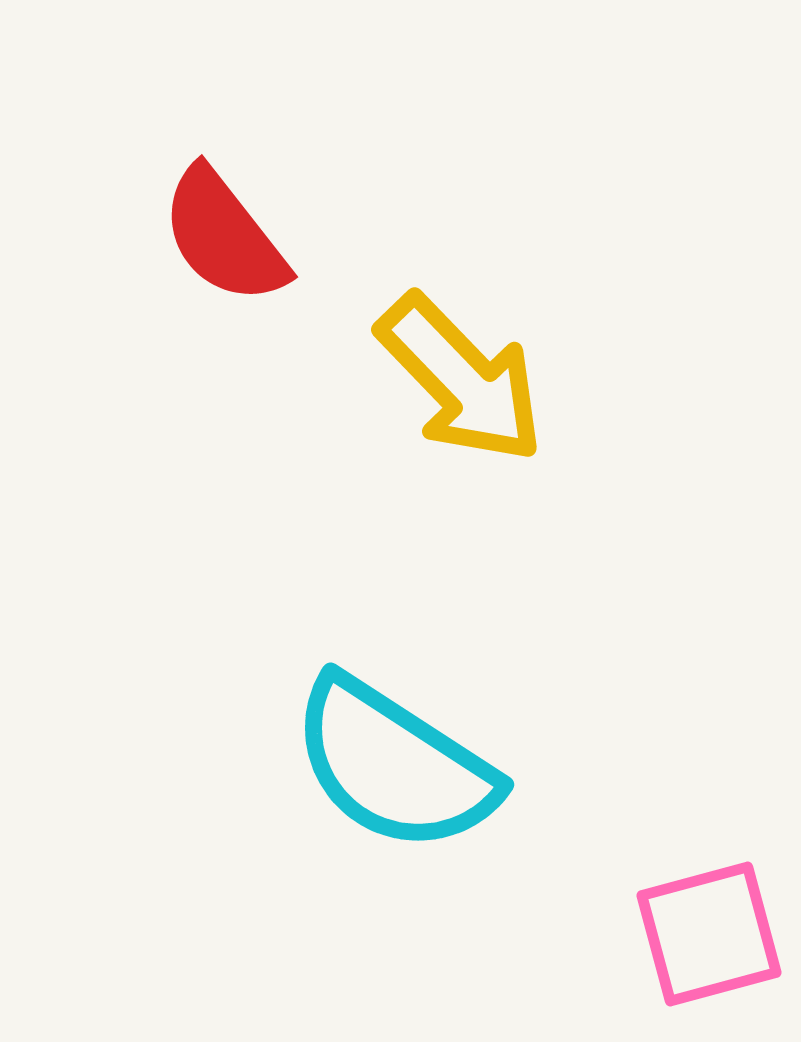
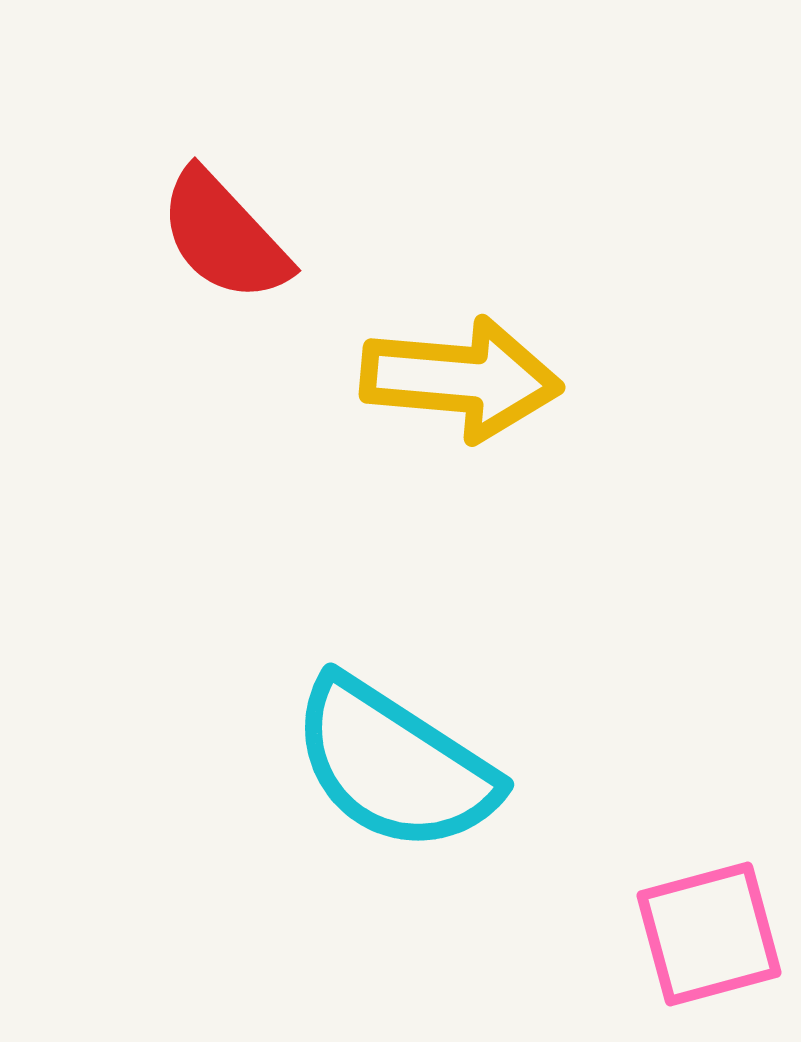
red semicircle: rotated 5 degrees counterclockwise
yellow arrow: rotated 41 degrees counterclockwise
